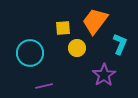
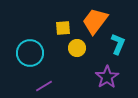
cyan L-shape: moved 2 px left
purple star: moved 3 px right, 2 px down
purple line: rotated 18 degrees counterclockwise
